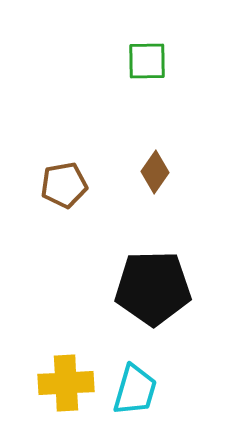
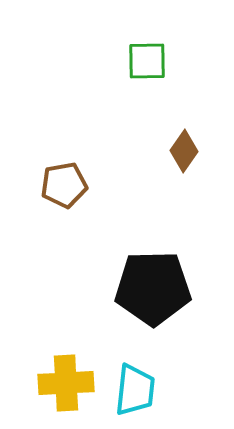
brown diamond: moved 29 px right, 21 px up
cyan trapezoid: rotated 10 degrees counterclockwise
